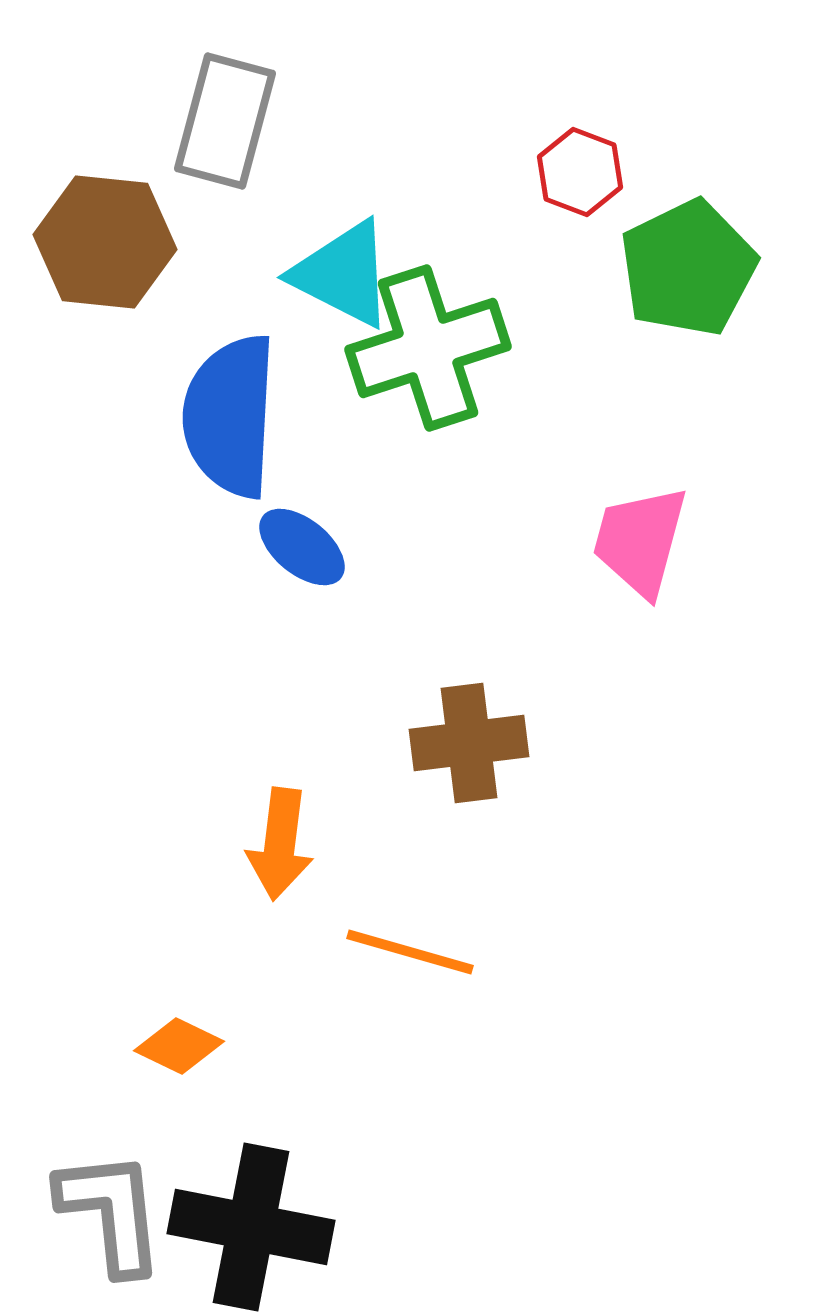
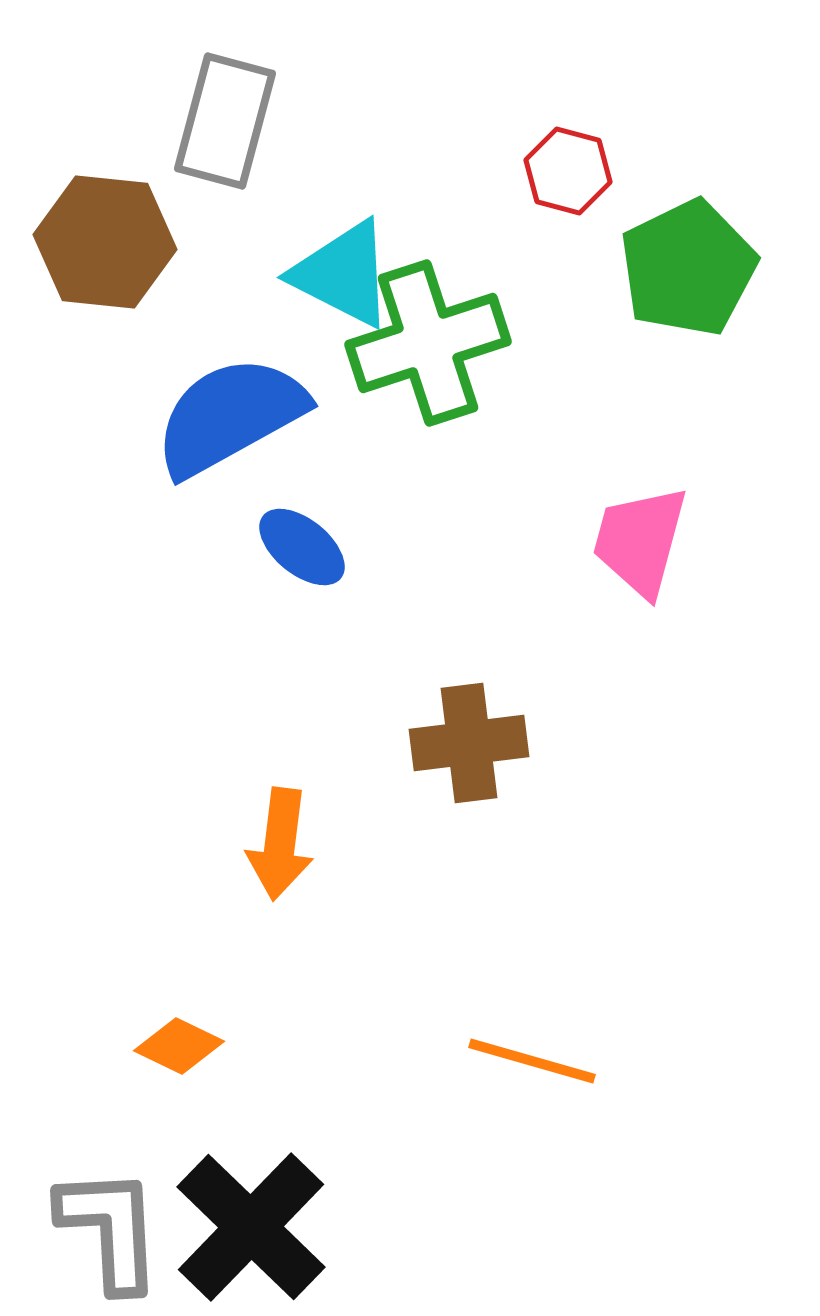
red hexagon: moved 12 px left, 1 px up; rotated 6 degrees counterclockwise
green cross: moved 5 px up
blue semicircle: rotated 58 degrees clockwise
orange line: moved 122 px right, 109 px down
gray L-shape: moved 1 px left, 17 px down; rotated 3 degrees clockwise
black cross: rotated 33 degrees clockwise
